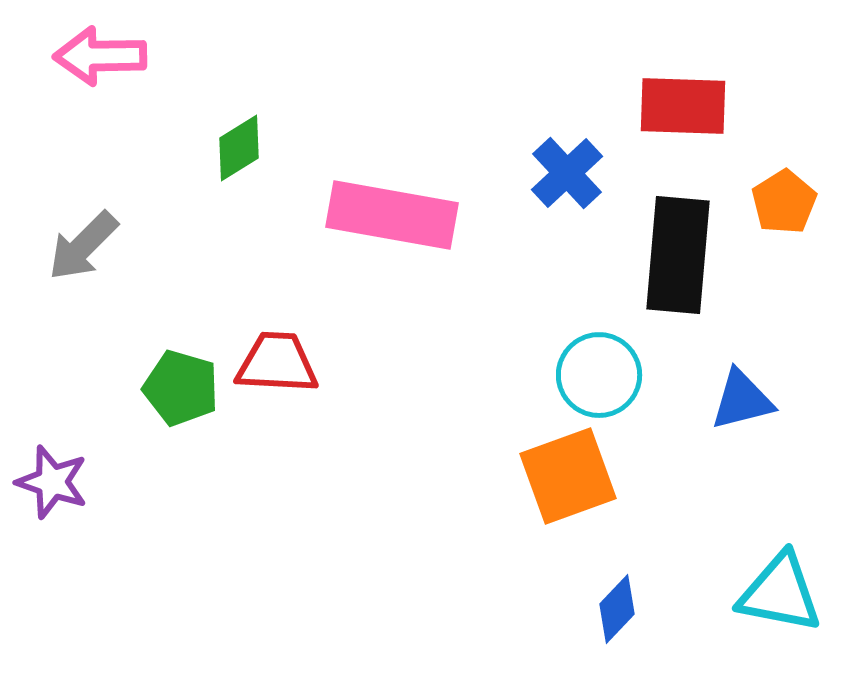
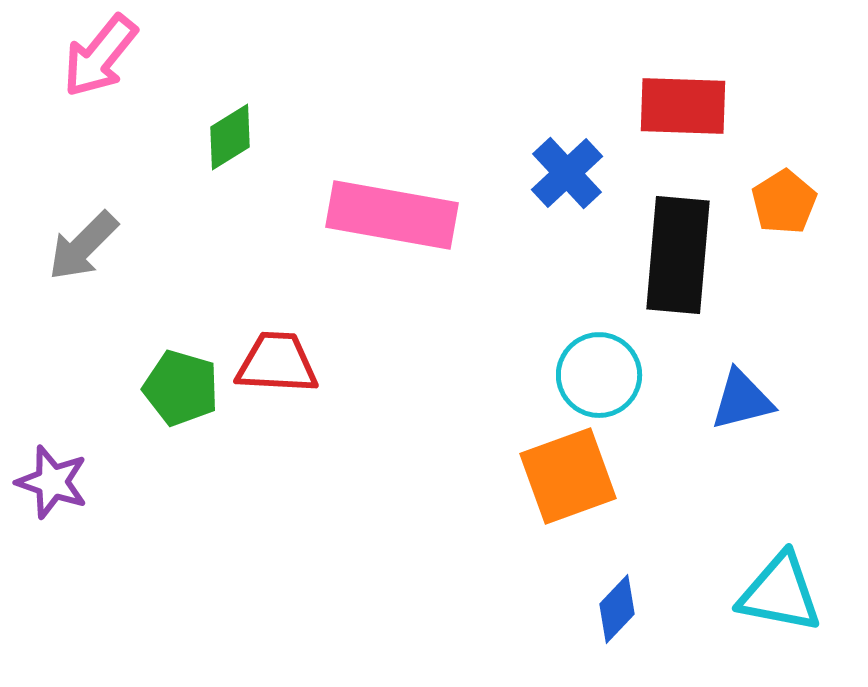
pink arrow: rotated 50 degrees counterclockwise
green diamond: moved 9 px left, 11 px up
